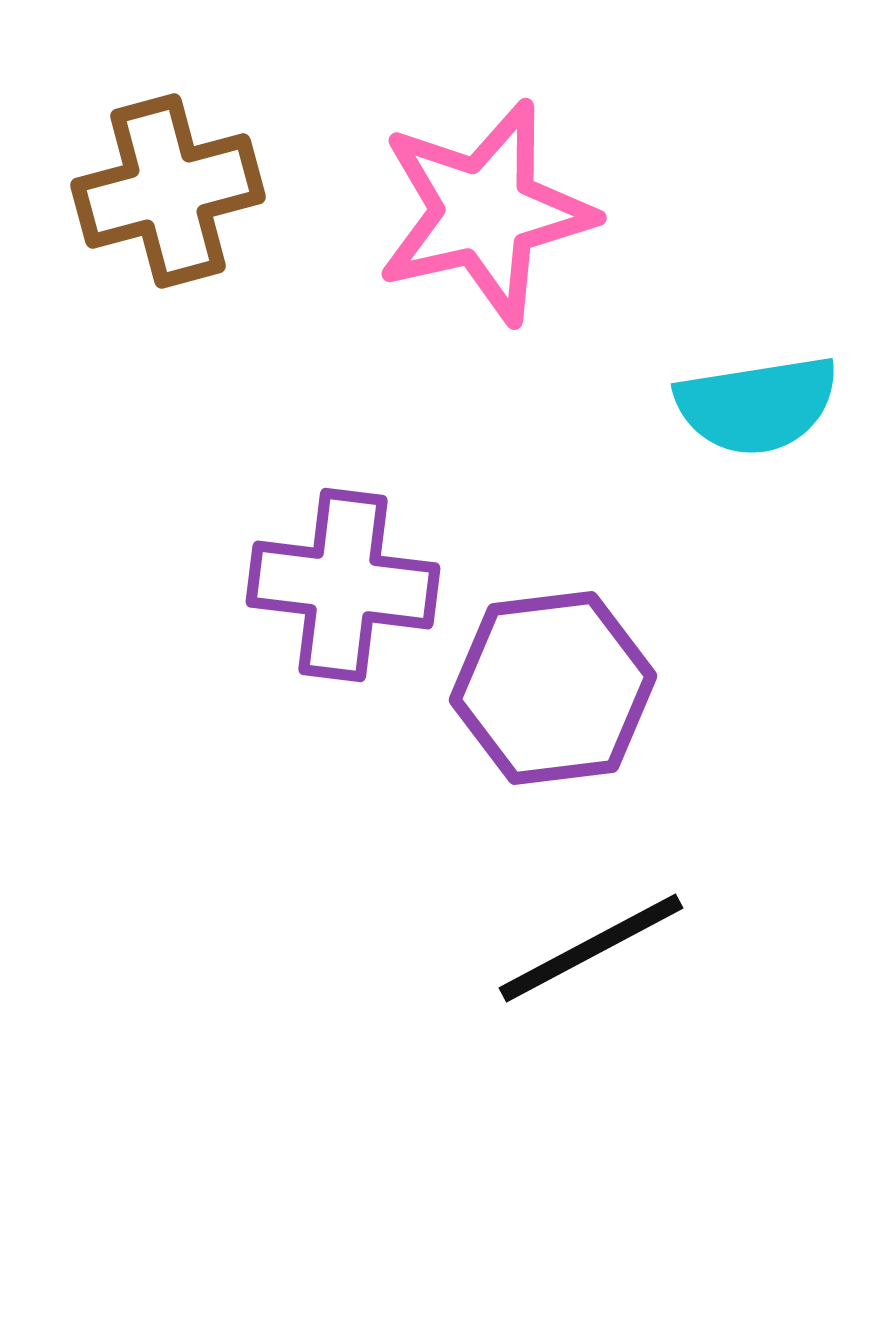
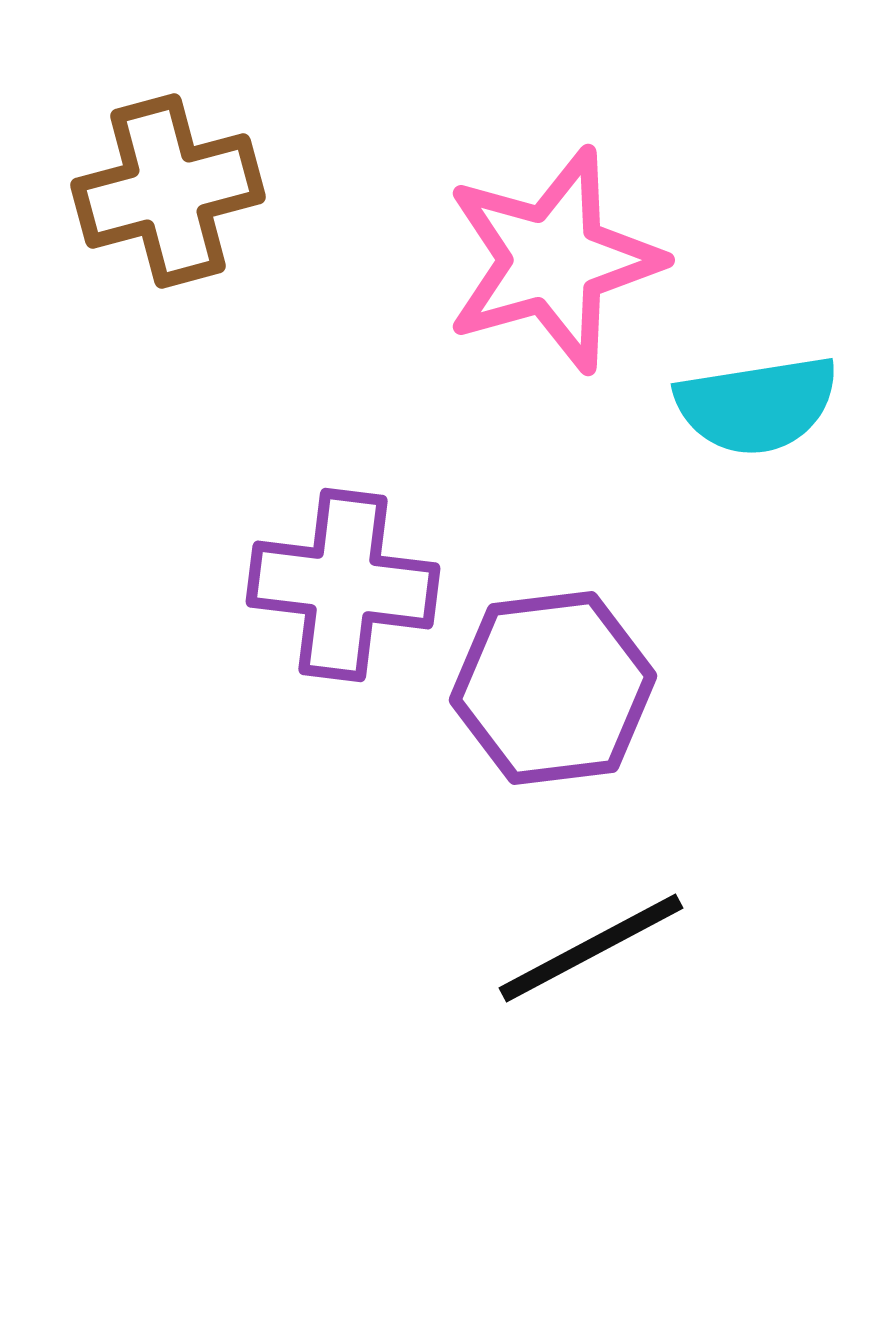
pink star: moved 68 px right, 48 px down; rotated 3 degrees counterclockwise
